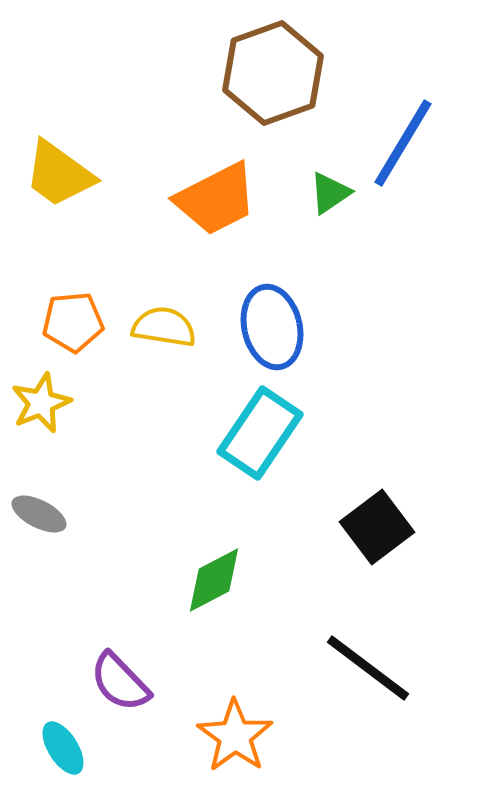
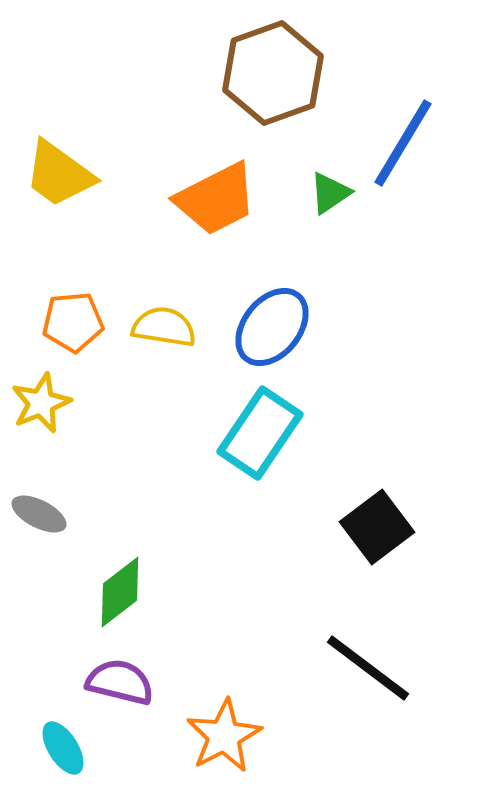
blue ellipse: rotated 52 degrees clockwise
green diamond: moved 94 px left, 12 px down; rotated 10 degrees counterclockwise
purple semicircle: rotated 148 degrees clockwise
orange star: moved 11 px left; rotated 8 degrees clockwise
